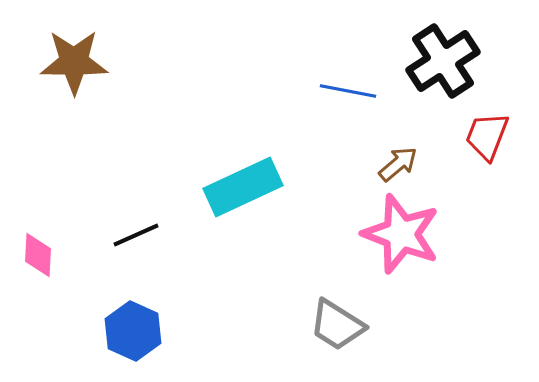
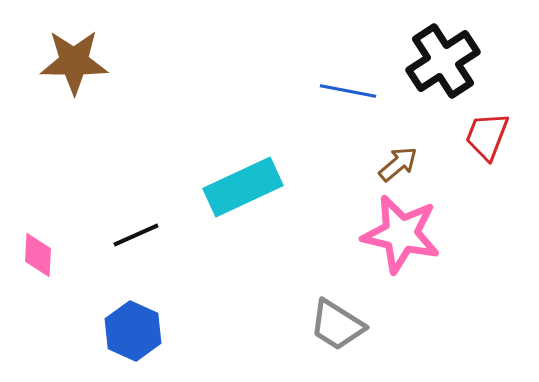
pink star: rotated 8 degrees counterclockwise
